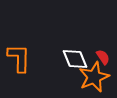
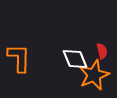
red semicircle: moved 1 px left, 6 px up; rotated 21 degrees clockwise
orange star: moved 2 px up
